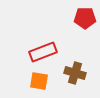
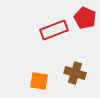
red pentagon: rotated 25 degrees clockwise
red rectangle: moved 11 px right, 22 px up
